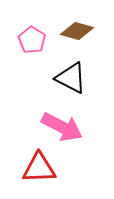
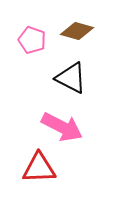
pink pentagon: rotated 12 degrees counterclockwise
